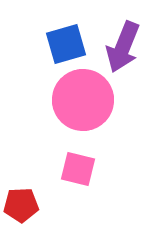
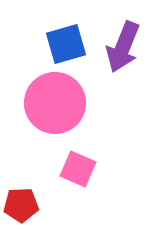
pink circle: moved 28 px left, 3 px down
pink square: rotated 9 degrees clockwise
